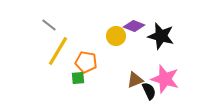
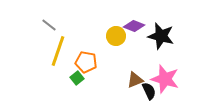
yellow line: rotated 12 degrees counterclockwise
green square: moved 1 px left; rotated 32 degrees counterclockwise
